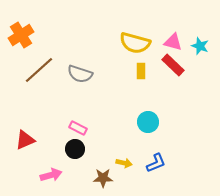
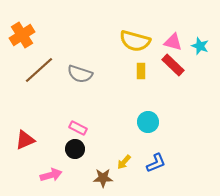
orange cross: moved 1 px right
yellow semicircle: moved 2 px up
yellow arrow: moved 1 px up; rotated 119 degrees clockwise
